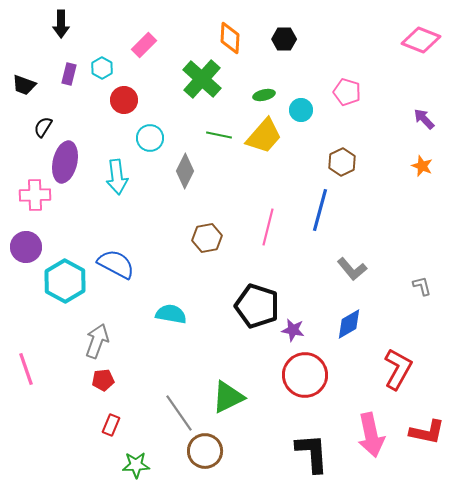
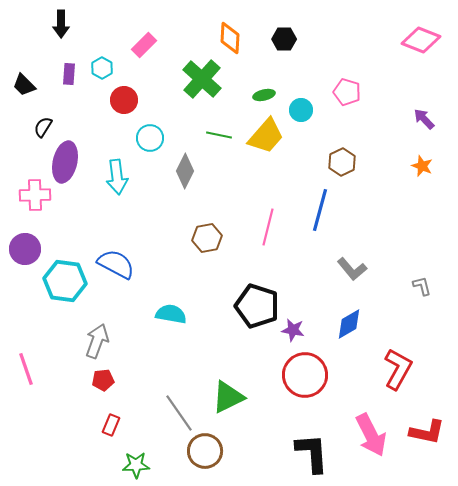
purple rectangle at (69, 74): rotated 10 degrees counterclockwise
black trapezoid at (24, 85): rotated 25 degrees clockwise
yellow trapezoid at (264, 136): moved 2 px right
purple circle at (26, 247): moved 1 px left, 2 px down
cyan hexagon at (65, 281): rotated 21 degrees counterclockwise
pink arrow at (371, 435): rotated 15 degrees counterclockwise
